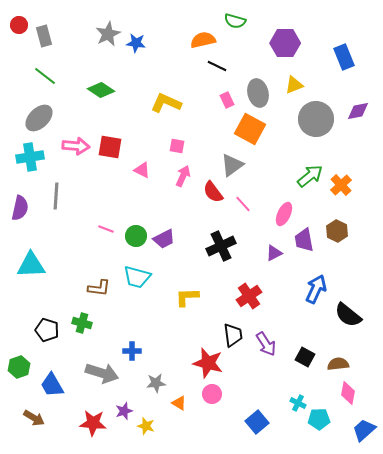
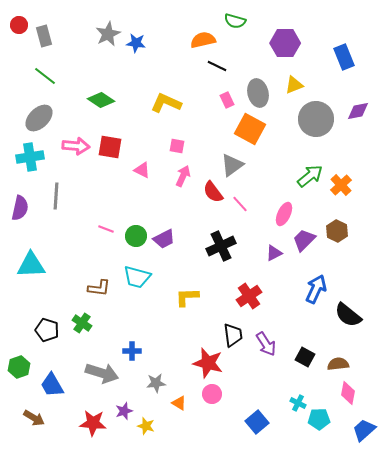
green diamond at (101, 90): moved 10 px down
pink line at (243, 204): moved 3 px left
purple trapezoid at (304, 240): rotated 55 degrees clockwise
green cross at (82, 323): rotated 18 degrees clockwise
